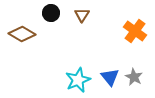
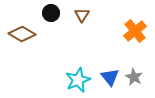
orange cross: rotated 15 degrees clockwise
